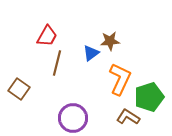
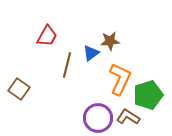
brown line: moved 10 px right, 2 px down
green pentagon: moved 1 px left, 2 px up
purple circle: moved 25 px right
